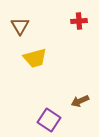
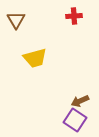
red cross: moved 5 px left, 5 px up
brown triangle: moved 4 px left, 6 px up
purple square: moved 26 px right
